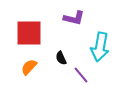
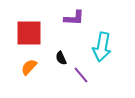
purple L-shape: rotated 10 degrees counterclockwise
cyan arrow: moved 2 px right
